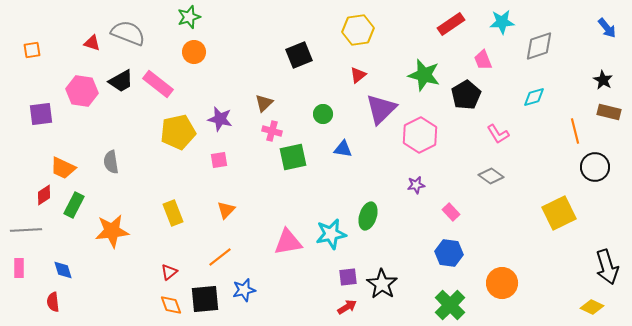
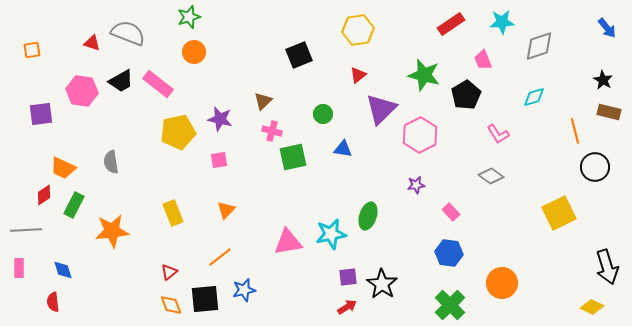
brown triangle at (264, 103): moved 1 px left, 2 px up
